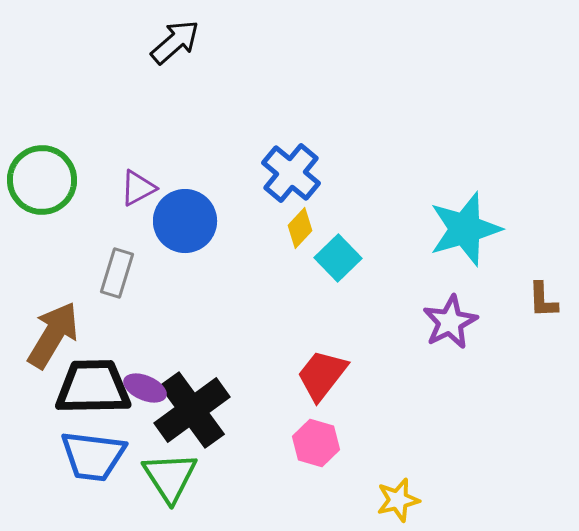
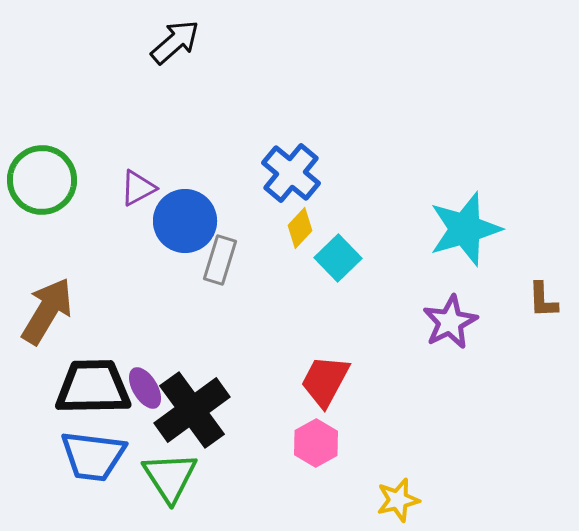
gray rectangle: moved 103 px right, 13 px up
brown arrow: moved 6 px left, 24 px up
red trapezoid: moved 3 px right, 6 px down; rotated 10 degrees counterclockwise
purple ellipse: rotated 36 degrees clockwise
pink hexagon: rotated 15 degrees clockwise
